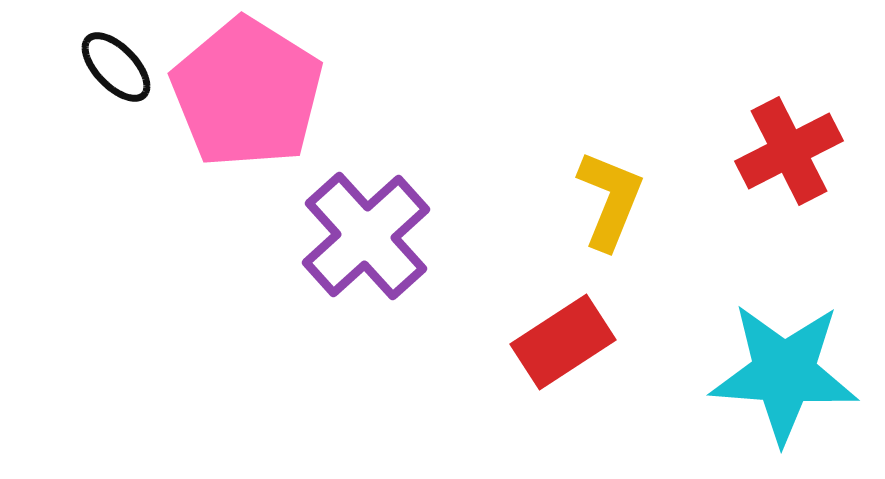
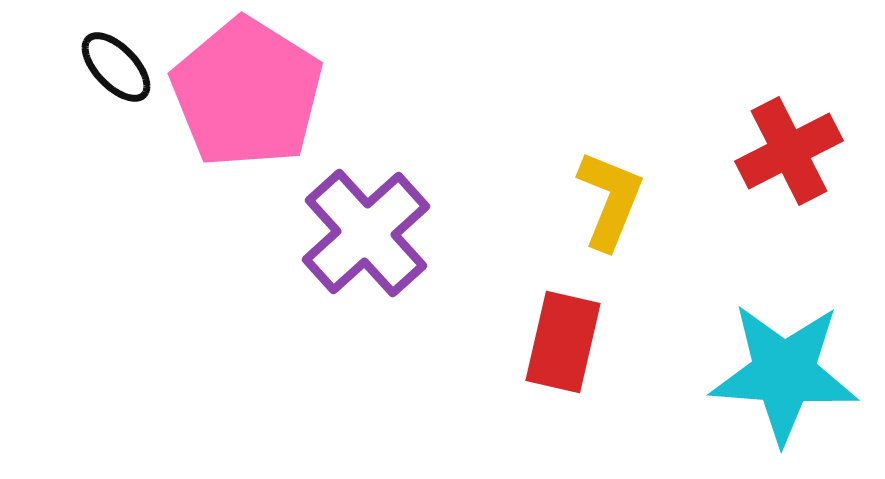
purple cross: moved 3 px up
red rectangle: rotated 44 degrees counterclockwise
